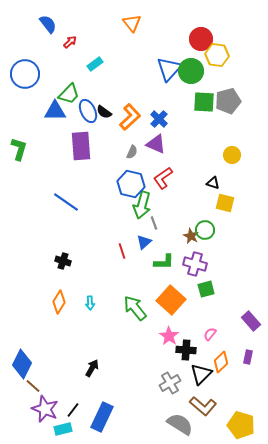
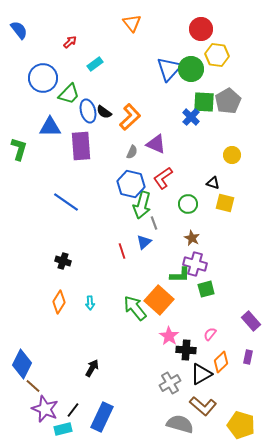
blue semicircle at (48, 24): moved 29 px left, 6 px down
red circle at (201, 39): moved 10 px up
green circle at (191, 71): moved 2 px up
blue circle at (25, 74): moved 18 px right, 4 px down
gray pentagon at (228, 101): rotated 15 degrees counterclockwise
blue triangle at (55, 111): moved 5 px left, 16 px down
blue ellipse at (88, 111): rotated 10 degrees clockwise
blue cross at (159, 119): moved 32 px right, 2 px up
green circle at (205, 230): moved 17 px left, 26 px up
brown star at (191, 236): moved 1 px right, 2 px down
green L-shape at (164, 262): moved 16 px right, 13 px down
orange square at (171, 300): moved 12 px left
black triangle at (201, 374): rotated 15 degrees clockwise
gray semicircle at (180, 424): rotated 16 degrees counterclockwise
